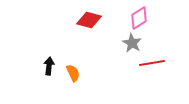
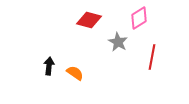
gray star: moved 14 px left, 1 px up
red line: moved 6 px up; rotated 70 degrees counterclockwise
orange semicircle: moved 2 px right; rotated 30 degrees counterclockwise
